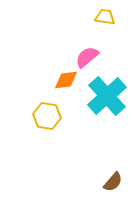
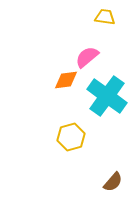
cyan cross: rotated 12 degrees counterclockwise
yellow hexagon: moved 24 px right, 21 px down; rotated 24 degrees counterclockwise
